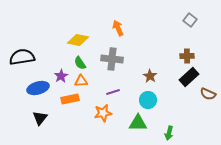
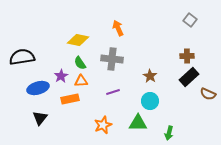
cyan circle: moved 2 px right, 1 px down
orange star: moved 12 px down; rotated 12 degrees counterclockwise
